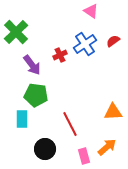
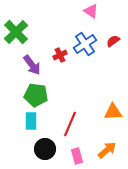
cyan rectangle: moved 9 px right, 2 px down
red line: rotated 50 degrees clockwise
orange arrow: moved 3 px down
pink rectangle: moved 7 px left
